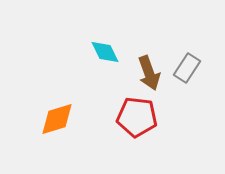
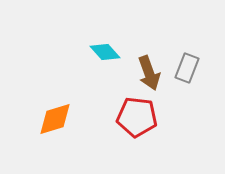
cyan diamond: rotated 16 degrees counterclockwise
gray rectangle: rotated 12 degrees counterclockwise
orange diamond: moved 2 px left
